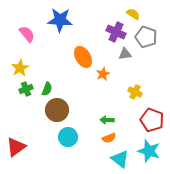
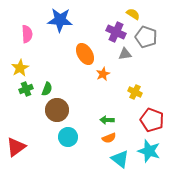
pink semicircle: rotated 36 degrees clockwise
orange ellipse: moved 2 px right, 3 px up
